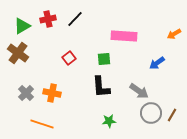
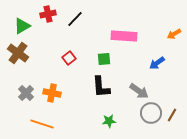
red cross: moved 5 px up
